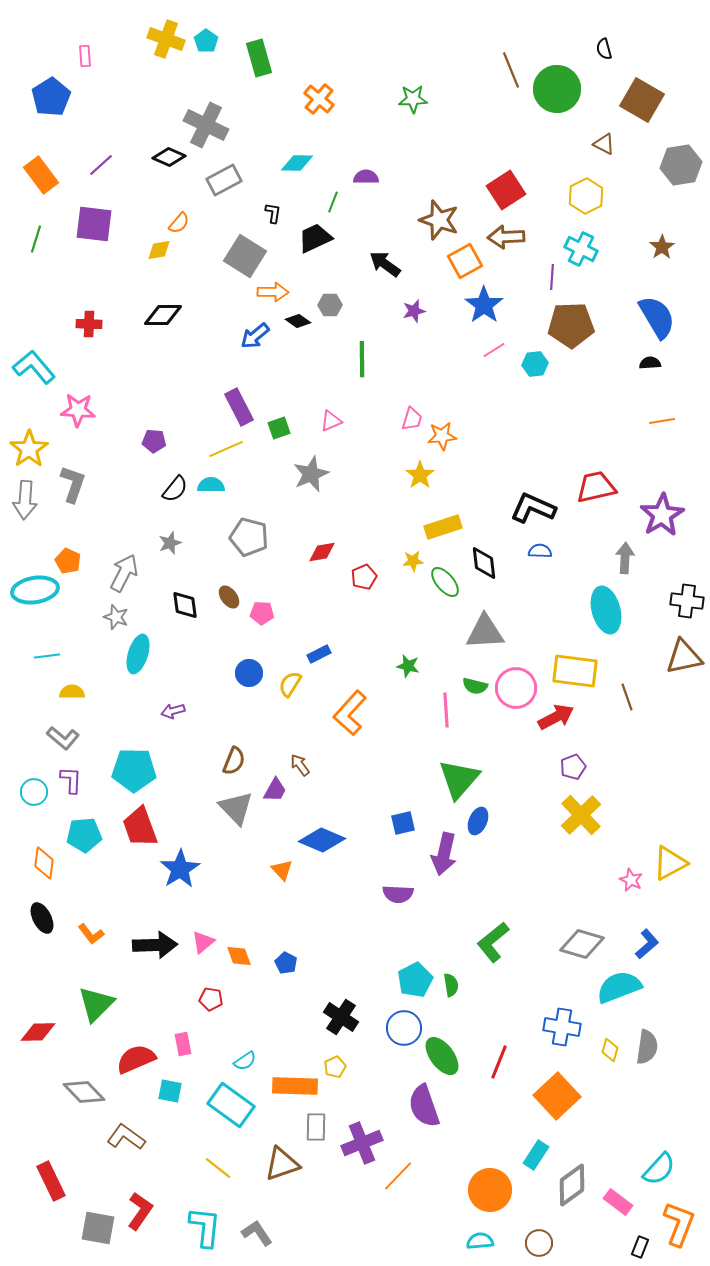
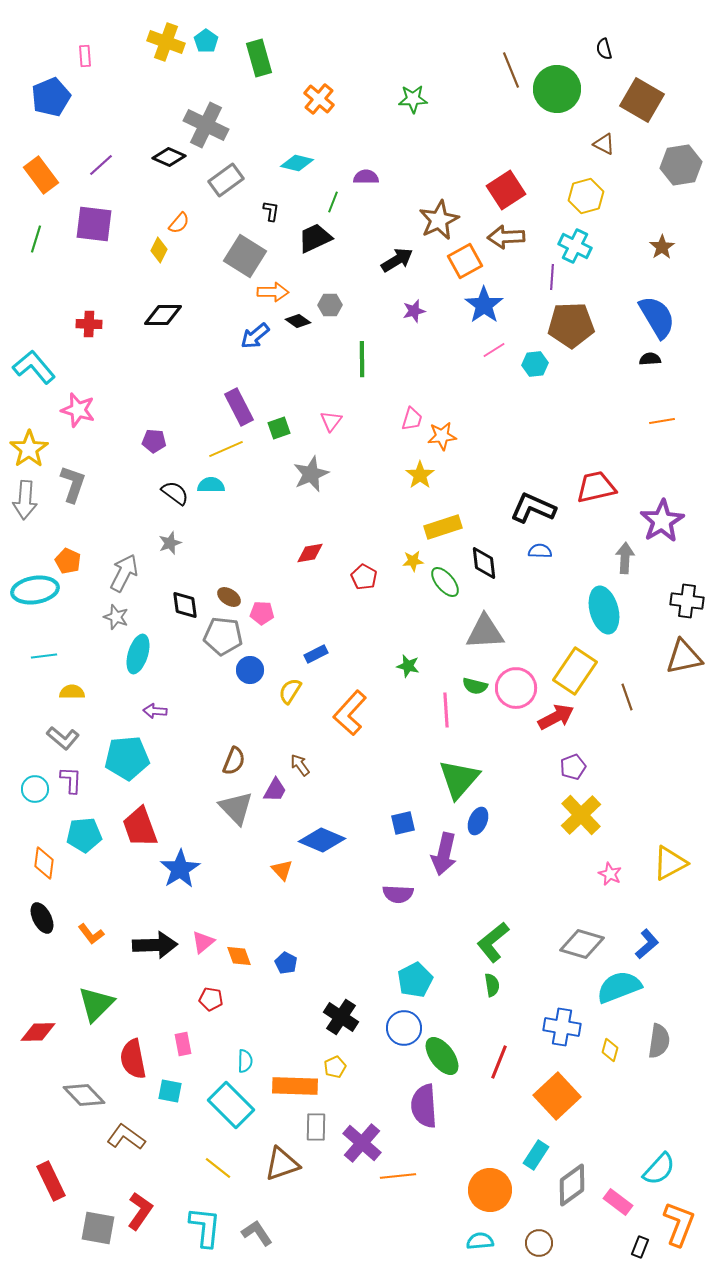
yellow cross at (166, 39): moved 3 px down
blue pentagon at (51, 97): rotated 9 degrees clockwise
cyan diamond at (297, 163): rotated 12 degrees clockwise
gray rectangle at (224, 180): moved 2 px right; rotated 8 degrees counterclockwise
yellow hexagon at (586, 196): rotated 12 degrees clockwise
black L-shape at (273, 213): moved 2 px left, 2 px up
brown star at (439, 220): rotated 27 degrees clockwise
cyan cross at (581, 249): moved 6 px left, 3 px up
yellow diamond at (159, 250): rotated 55 degrees counterclockwise
black arrow at (385, 264): moved 12 px right, 4 px up; rotated 112 degrees clockwise
black semicircle at (650, 363): moved 4 px up
pink star at (78, 410): rotated 12 degrees clockwise
pink triangle at (331, 421): rotated 30 degrees counterclockwise
black semicircle at (175, 489): moved 4 px down; rotated 92 degrees counterclockwise
purple star at (662, 515): moved 6 px down
gray pentagon at (249, 537): moved 26 px left, 99 px down; rotated 9 degrees counterclockwise
red diamond at (322, 552): moved 12 px left, 1 px down
red pentagon at (364, 577): rotated 20 degrees counterclockwise
brown ellipse at (229, 597): rotated 20 degrees counterclockwise
cyan ellipse at (606, 610): moved 2 px left
blue rectangle at (319, 654): moved 3 px left
cyan line at (47, 656): moved 3 px left
yellow rectangle at (575, 671): rotated 63 degrees counterclockwise
blue circle at (249, 673): moved 1 px right, 3 px up
yellow semicircle at (290, 684): moved 7 px down
purple arrow at (173, 711): moved 18 px left; rotated 20 degrees clockwise
cyan pentagon at (134, 770): moved 7 px left, 12 px up; rotated 6 degrees counterclockwise
cyan circle at (34, 792): moved 1 px right, 3 px up
pink star at (631, 880): moved 21 px left, 6 px up
green semicircle at (451, 985): moved 41 px right
gray semicircle at (647, 1047): moved 12 px right, 6 px up
red semicircle at (136, 1059): moved 3 px left; rotated 78 degrees counterclockwise
cyan semicircle at (245, 1061): rotated 55 degrees counterclockwise
gray diamond at (84, 1092): moved 3 px down
cyan rectangle at (231, 1105): rotated 9 degrees clockwise
purple semicircle at (424, 1106): rotated 15 degrees clockwise
purple cross at (362, 1143): rotated 27 degrees counterclockwise
orange line at (398, 1176): rotated 40 degrees clockwise
